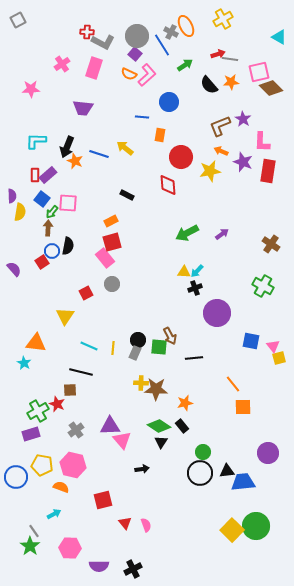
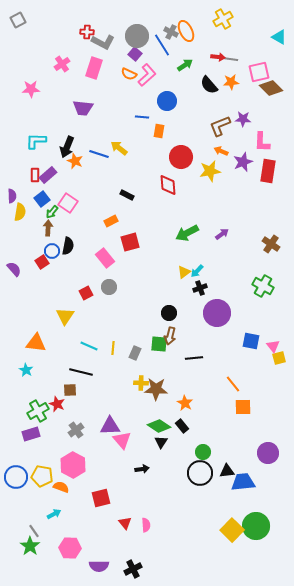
orange ellipse at (186, 26): moved 5 px down
red arrow at (218, 54): moved 3 px down; rotated 24 degrees clockwise
blue circle at (169, 102): moved 2 px left, 1 px up
purple star at (243, 119): rotated 28 degrees counterclockwise
orange rectangle at (160, 135): moved 1 px left, 4 px up
yellow arrow at (125, 148): moved 6 px left
purple star at (243, 162): rotated 30 degrees clockwise
blue square at (42, 199): rotated 14 degrees clockwise
pink square at (68, 203): rotated 30 degrees clockwise
red square at (112, 242): moved 18 px right
yellow triangle at (184, 272): rotated 40 degrees counterclockwise
gray circle at (112, 284): moved 3 px left, 3 px down
black cross at (195, 288): moved 5 px right
brown arrow at (170, 336): rotated 42 degrees clockwise
black circle at (138, 340): moved 31 px right, 27 px up
green square at (159, 347): moved 3 px up
cyan star at (24, 363): moved 2 px right, 7 px down
orange star at (185, 403): rotated 28 degrees counterclockwise
yellow pentagon at (42, 465): moved 11 px down
pink hexagon at (73, 465): rotated 15 degrees clockwise
red square at (103, 500): moved 2 px left, 2 px up
pink semicircle at (146, 525): rotated 16 degrees clockwise
